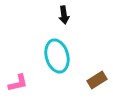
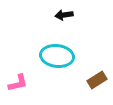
black arrow: rotated 90 degrees clockwise
cyan ellipse: rotated 68 degrees counterclockwise
